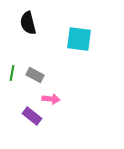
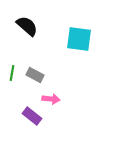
black semicircle: moved 1 px left, 3 px down; rotated 145 degrees clockwise
